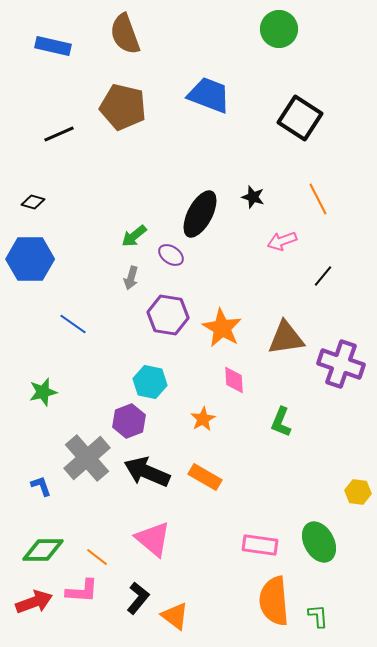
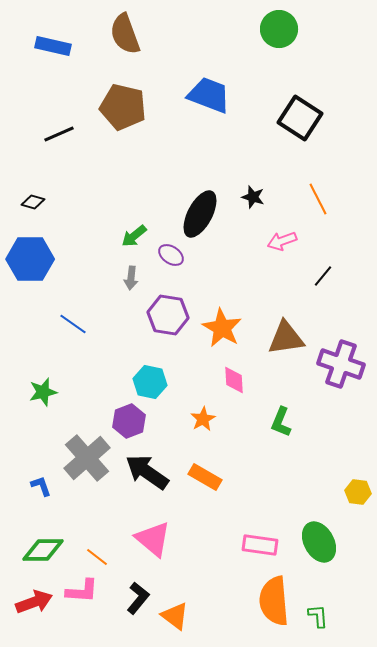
gray arrow at (131, 278): rotated 10 degrees counterclockwise
black arrow at (147, 472): rotated 12 degrees clockwise
